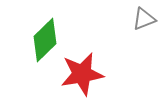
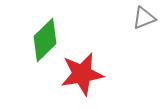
gray triangle: moved 1 px up
